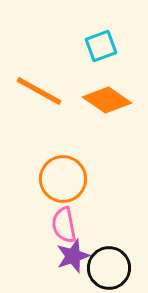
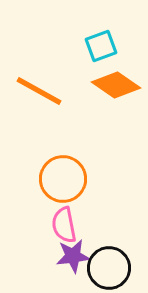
orange diamond: moved 9 px right, 15 px up
purple star: rotated 12 degrees clockwise
